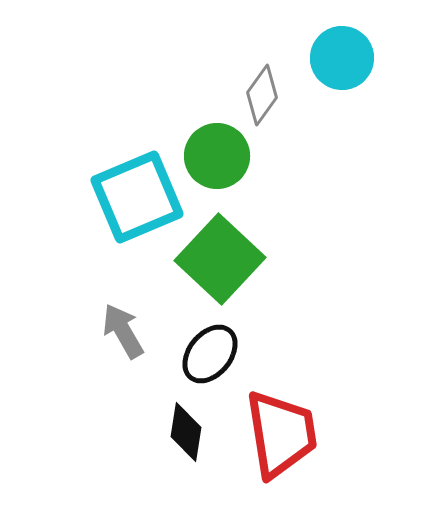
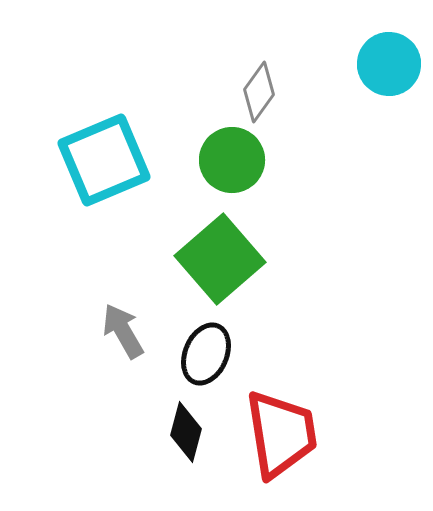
cyan circle: moved 47 px right, 6 px down
gray diamond: moved 3 px left, 3 px up
green circle: moved 15 px right, 4 px down
cyan square: moved 33 px left, 37 px up
green square: rotated 6 degrees clockwise
black ellipse: moved 4 px left; rotated 16 degrees counterclockwise
black diamond: rotated 6 degrees clockwise
